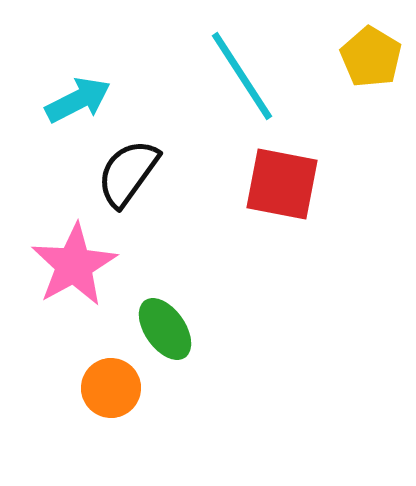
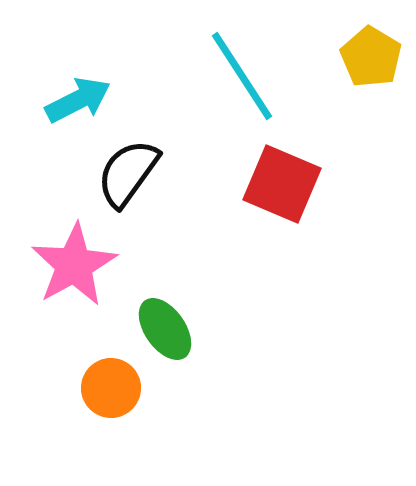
red square: rotated 12 degrees clockwise
